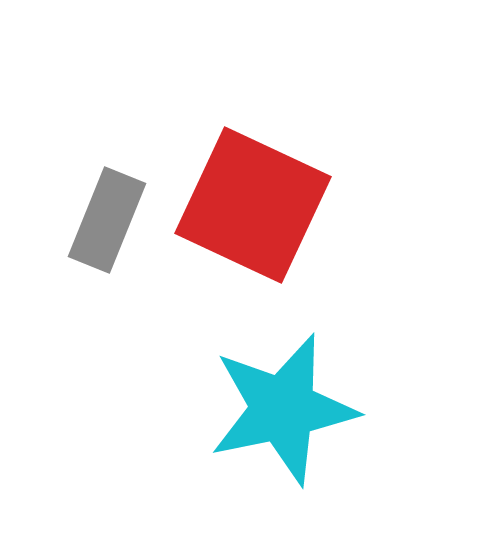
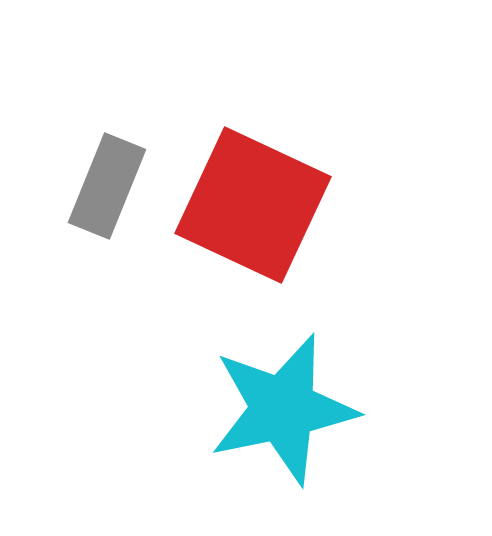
gray rectangle: moved 34 px up
